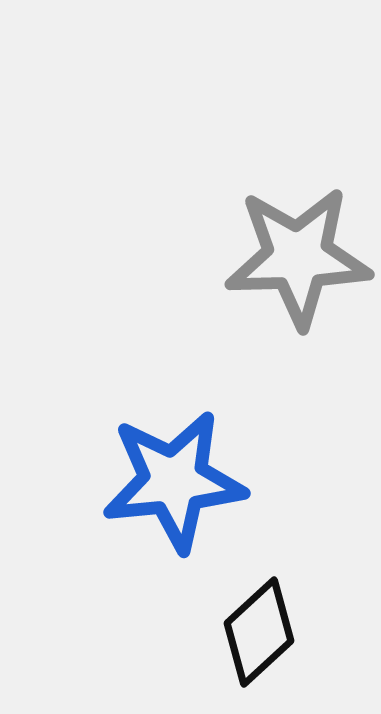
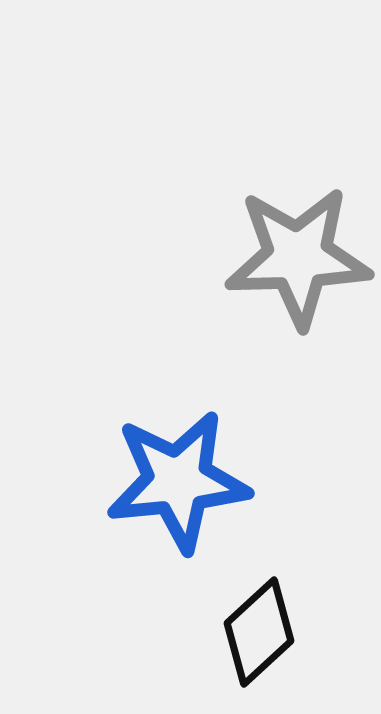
blue star: moved 4 px right
